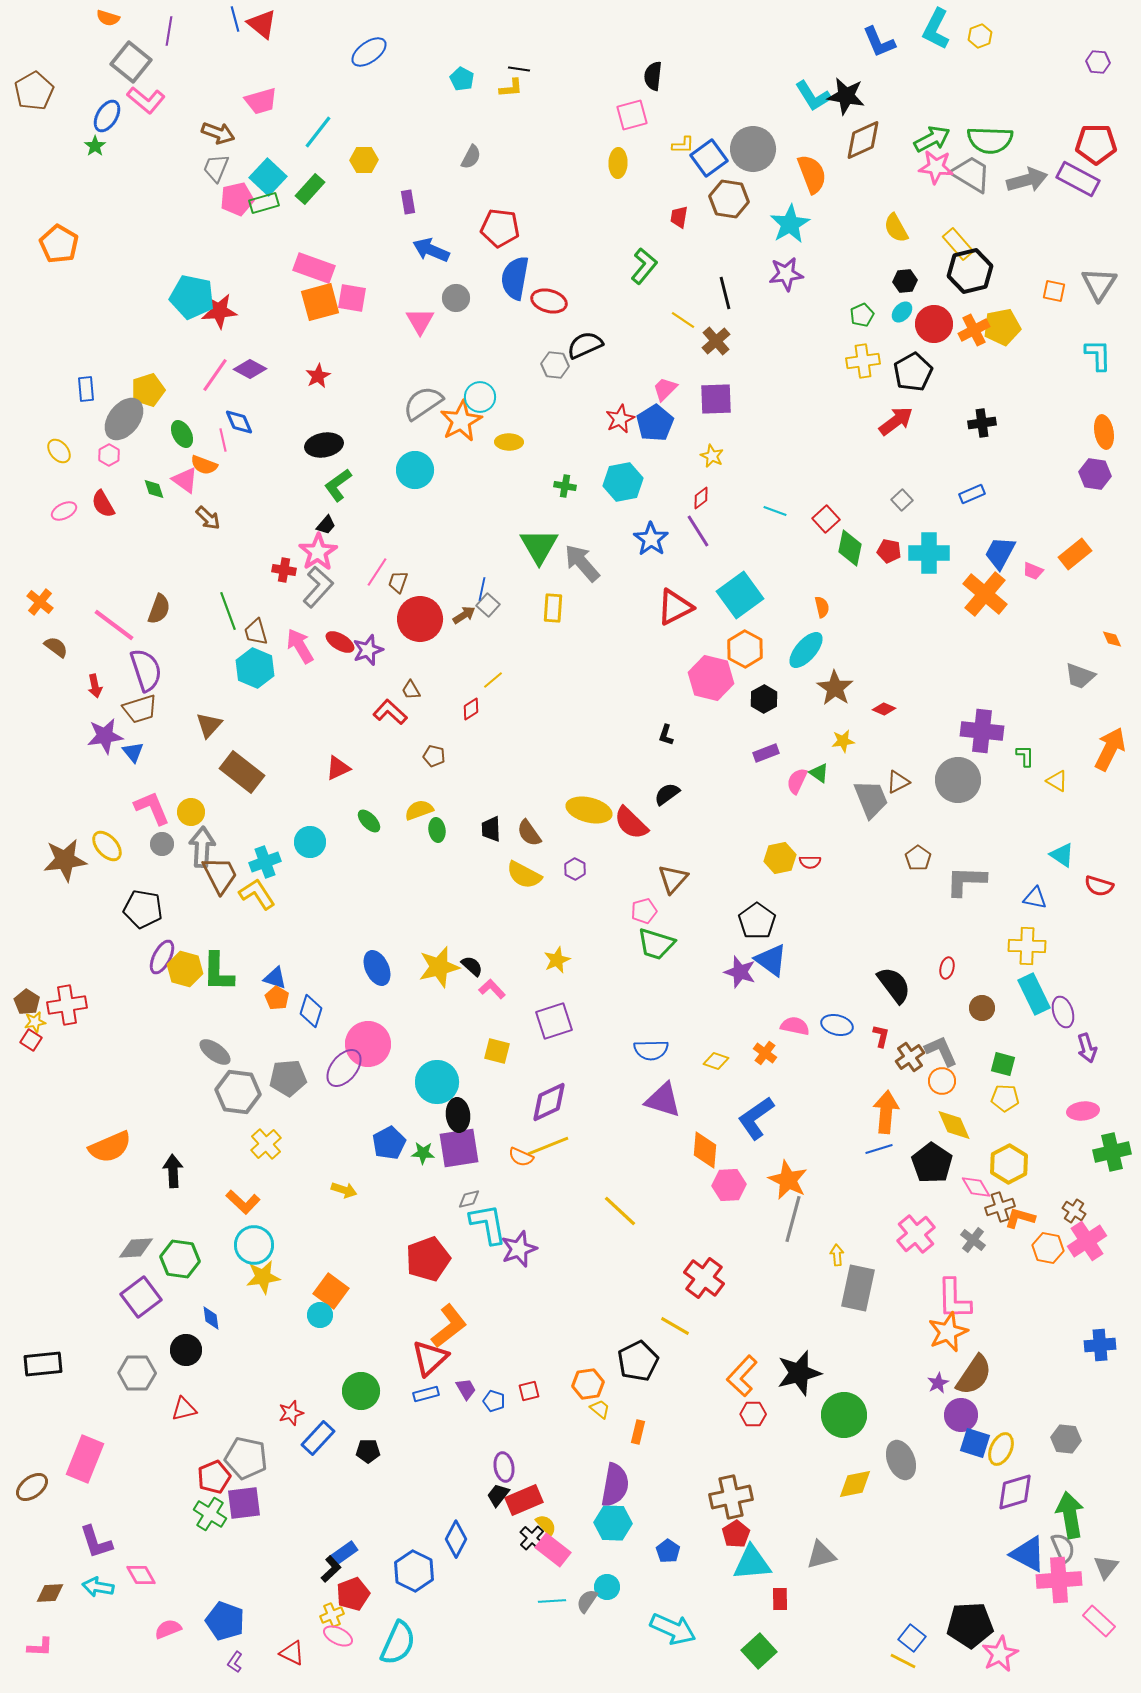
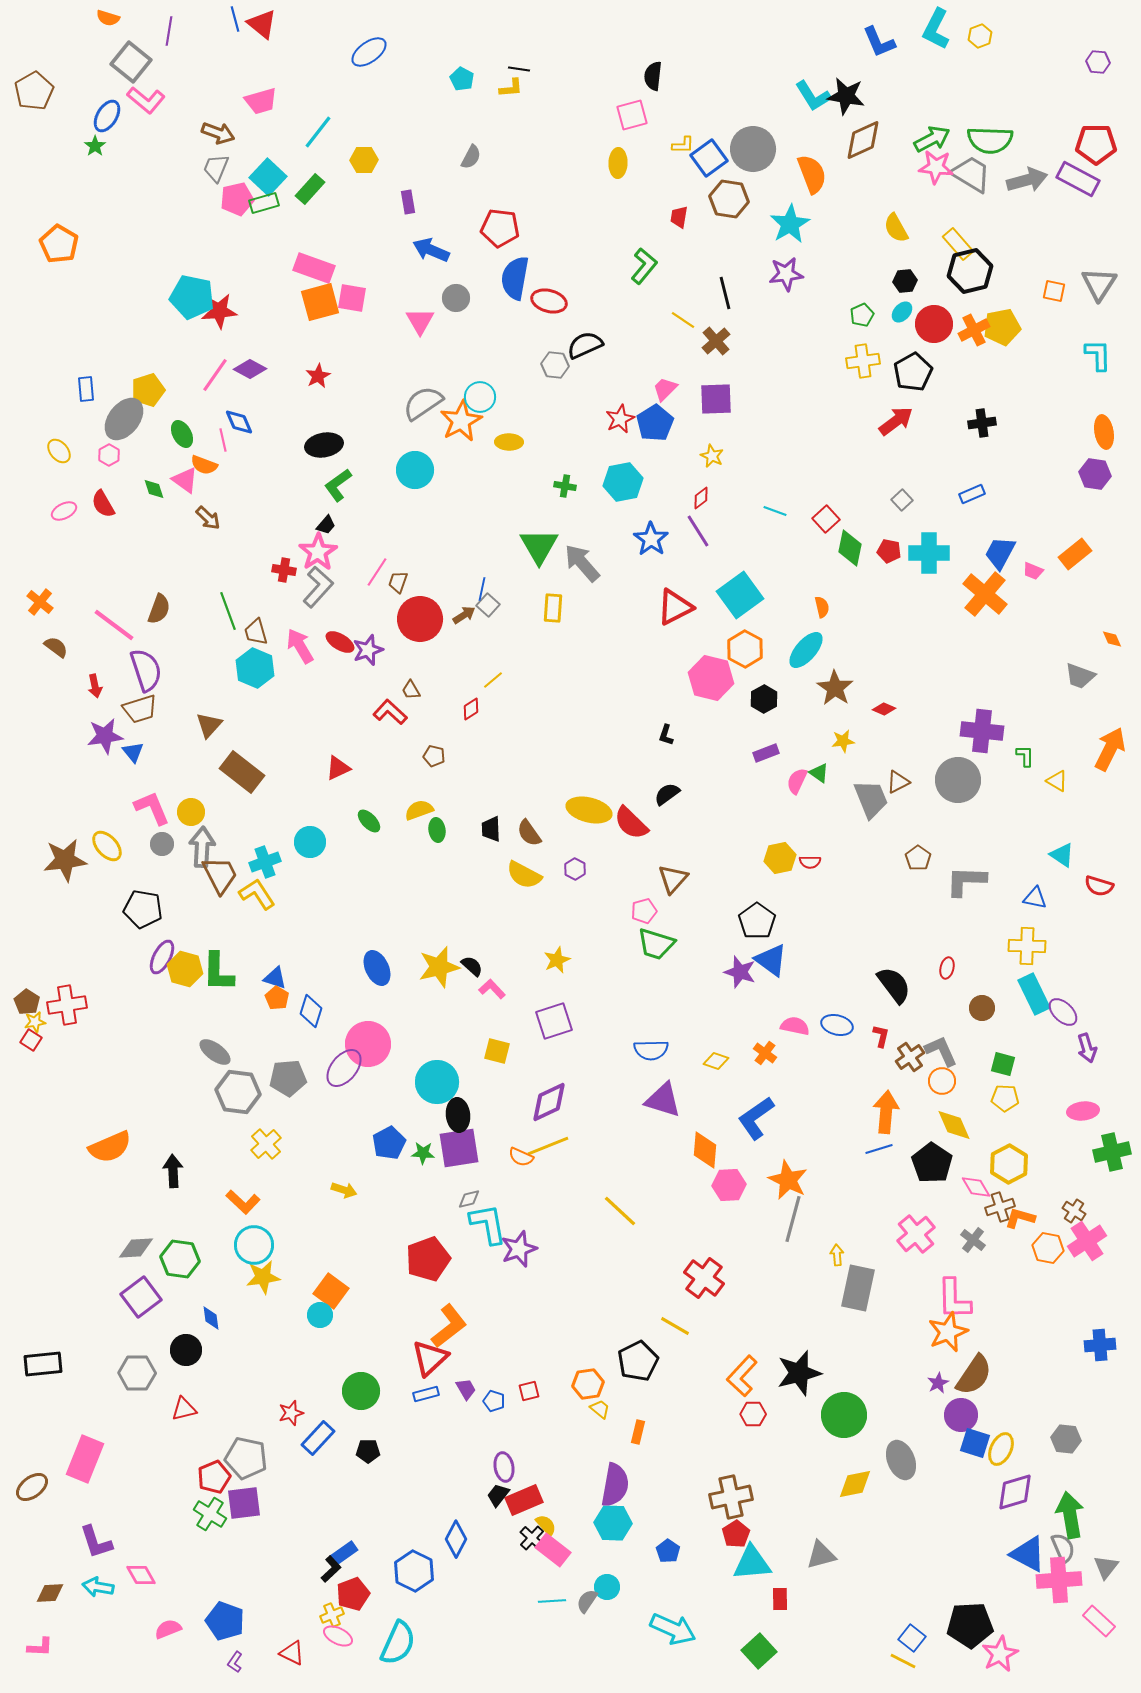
purple ellipse at (1063, 1012): rotated 28 degrees counterclockwise
